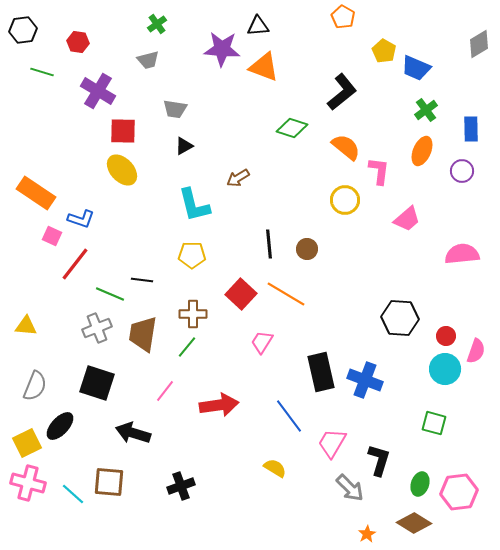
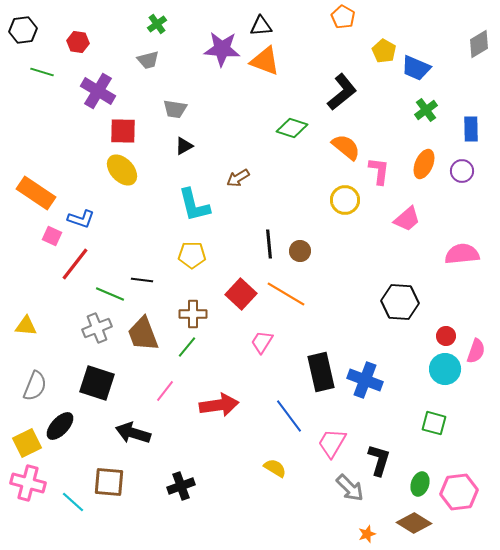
black triangle at (258, 26): moved 3 px right
orange triangle at (264, 67): moved 1 px right, 6 px up
orange ellipse at (422, 151): moved 2 px right, 13 px down
brown circle at (307, 249): moved 7 px left, 2 px down
black hexagon at (400, 318): moved 16 px up
brown trapezoid at (143, 334): rotated 30 degrees counterclockwise
cyan line at (73, 494): moved 8 px down
orange star at (367, 534): rotated 12 degrees clockwise
